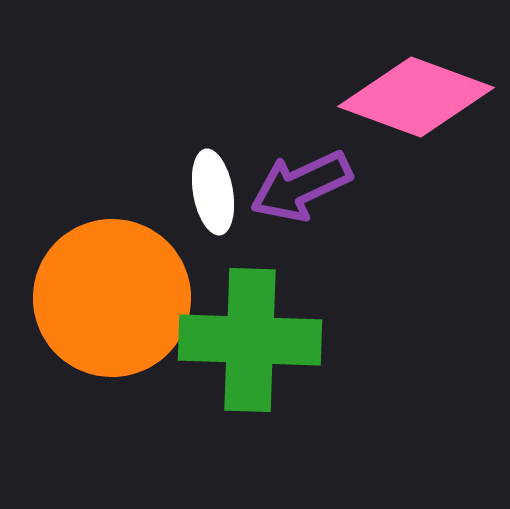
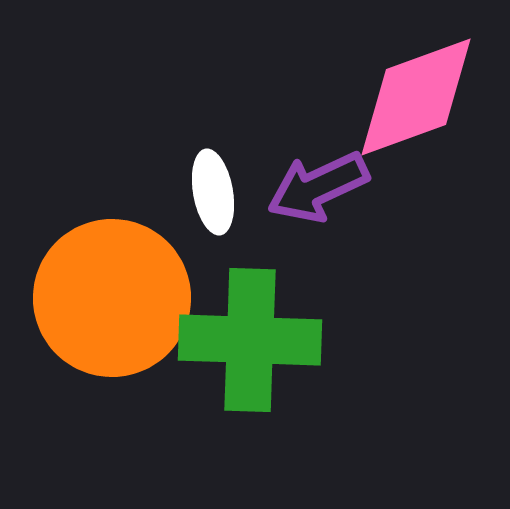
pink diamond: rotated 40 degrees counterclockwise
purple arrow: moved 17 px right, 1 px down
